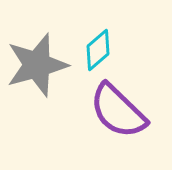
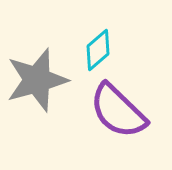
gray star: moved 15 px down
